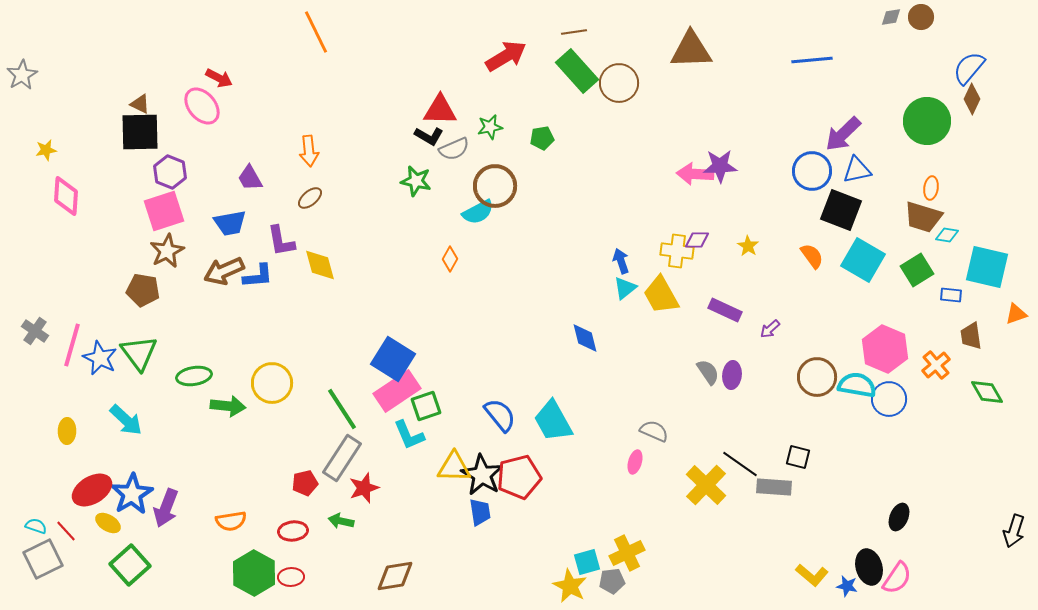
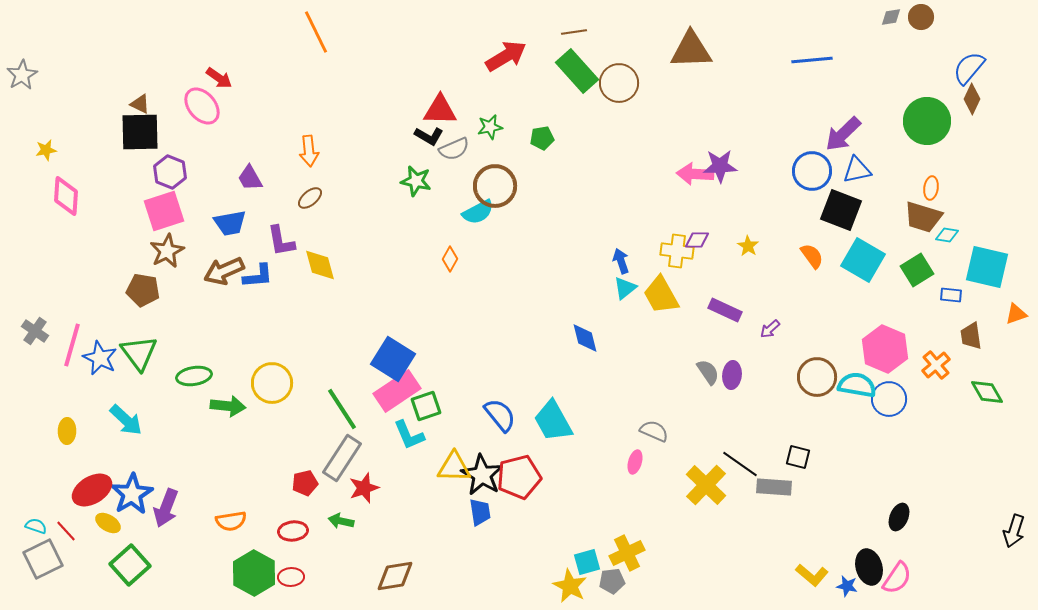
red arrow at (219, 78): rotated 8 degrees clockwise
